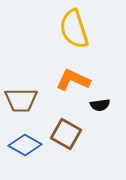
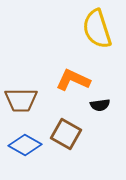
yellow semicircle: moved 23 px right
